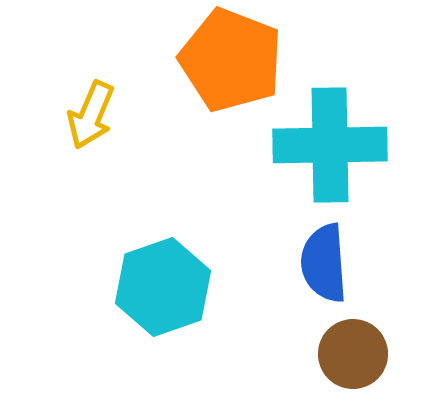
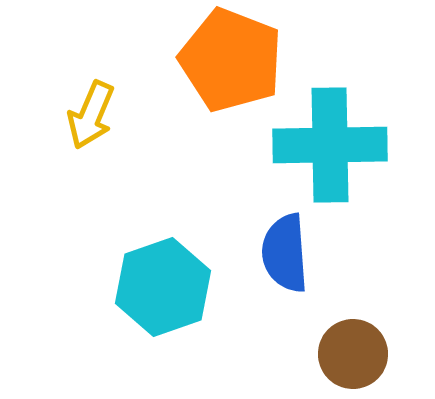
blue semicircle: moved 39 px left, 10 px up
